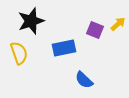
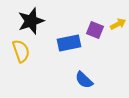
yellow arrow: rotated 14 degrees clockwise
blue rectangle: moved 5 px right, 5 px up
yellow semicircle: moved 2 px right, 2 px up
